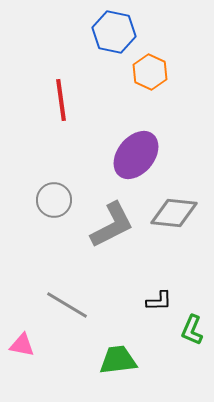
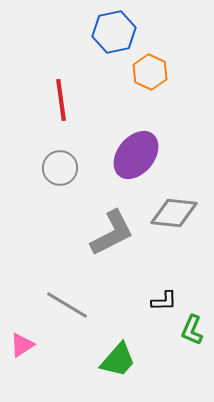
blue hexagon: rotated 24 degrees counterclockwise
gray circle: moved 6 px right, 32 px up
gray L-shape: moved 8 px down
black L-shape: moved 5 px right
pink triangle: rotated 44 degrees counterclockwise
green trapezoid: rotated 138 degrees clockwise
